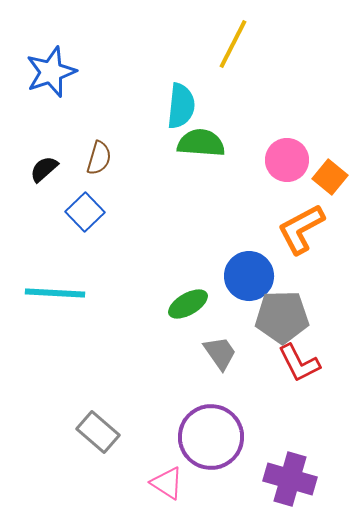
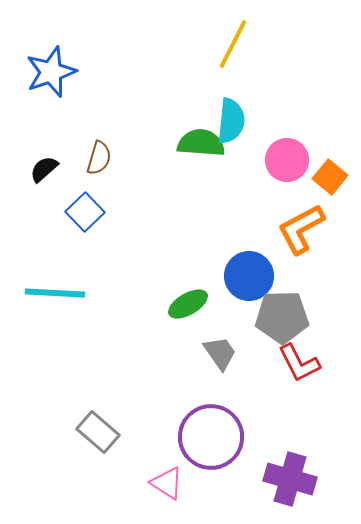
cyan semicircle: moved 50 px right, 15 px down
